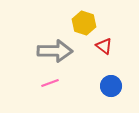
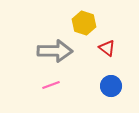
red triangle: moved 3 px right, 2 px down
pink line: moved 1 px right, 2 px down
